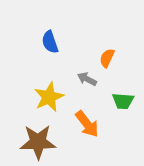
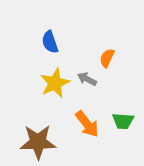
yellow star: moved 6 px right, 14 px up
green trapezoid: moved 20 px down
